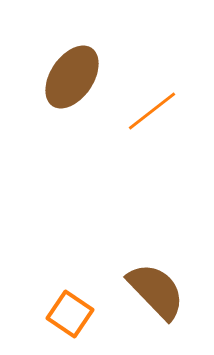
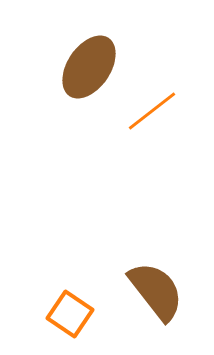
brown ellipse: moved 17 px right, 10 px up
brown semicircle: rotated 6 degrees clockwise
